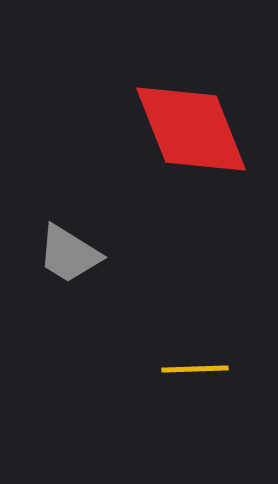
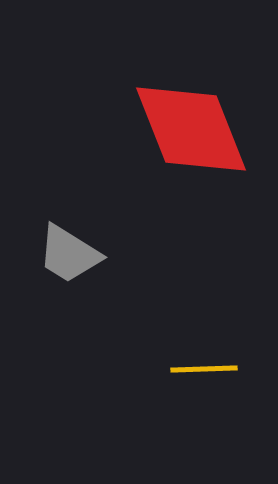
yellow line: moved 9 px right
